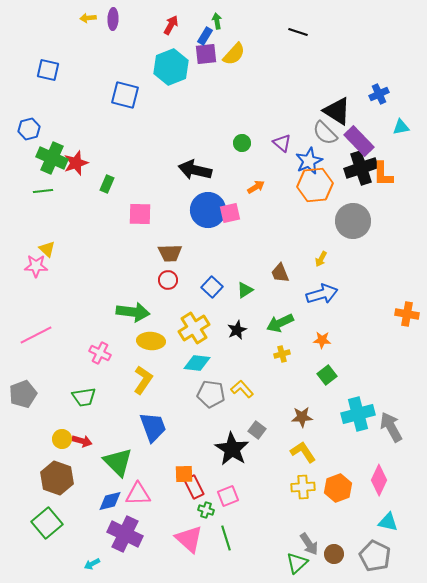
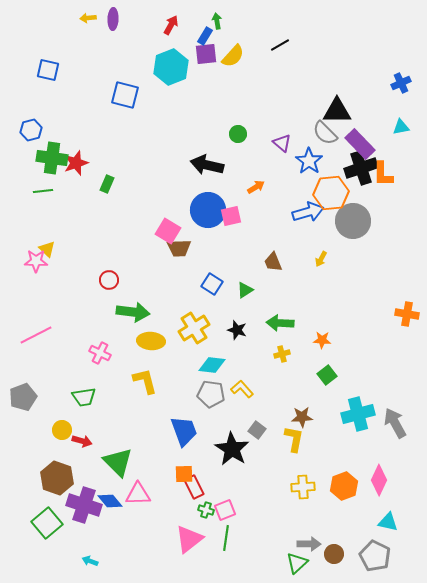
black line at (298, 32): moved 18 px left, 13 px down; rotated 48 degrees counterclockwise
yellow semicircle at (234, 54): moved 1 px left, 2 px down
blue cross at (379, 94): moved 22 px right, 11 px up
black triangle at (337, 111): rotated 32 degrees counterclockwise
blue hexagon at (29, 129): moved 2 px right, 1 px down
purple rectangle at (359, 141): moved 1 px right, 3 px down
green circle at (242, 143): moved 4 px left, 9 px up
green cross at (52, 158): rotated 16 degrees counterclockwise
blue star at (309, 161): rotated 12 degrees counterclockwise
black arrow at (195, 170): moved 12 px right, 5 px up
orange hexagon at (315, 185): moved 16 px right, 8 px down
pink square at (230, 213): moved 1 px right, 3 px down
pink square at (140, 214): moved 28 px right, 17 px down; rotated 30 degrees clockwise
brown trapezoid at (170, 253): moved 9 px right, 5 px up
pink star at (36, 266): moved 5 px up
brown trapezoid at (280, 273): moved 7 px left, 11 px up
red circle at (168, 280): moved 59 px left
blue square at (212, 287): moved 3 px up; rotated 10 degrees counterclockwise
blue arrow at (322, 294): moved 14 px left, 82 px up
green arrow at (280, 323): rotated 28 degrees clockwise
black star at (237, 330): rotated 30 degrees counterclockwise
cyan diamond at (197, 363): moved 15 px right, 2 px down
yellow L-shape at (143, 380): moved 2 px right, 1 px down; rotated 48 degrees counterclockwise
gray pentagon at (23, 394): moved 3 px down
blue trapezoid at (153, 427): moved 31 px right, 4 px down
gray arrow at (391, 427): moved 4 px right, 4 px up
yellow circle at (62, 439): moved 9 px up
yellow L-shape at (303, 452): moved 9 px left, 13 px up; rotated 44 degrees clockwise
orange hexagon at (338, 488): moved 6 px right, 2 px up
pink square at (228, 496): moved 3 px left, 14 px down
blue diamond at (110, 501): rotated 65 degrees clockwise
purple cross at (125, 534): moved 41 px left, 29 px up; rotated 8 degrees counterclockwise
green line at (226, 538): rotated 25 degrees clockwise
pink triangle at (189, 539): rotated 40 degrees clockwise
gray arrow at (309, 544): rotated 55 degrees counterclockwise
cyan arrow at (92, 564): moved 2 px left, 3 px up; rotated 49 degrees clockwise
